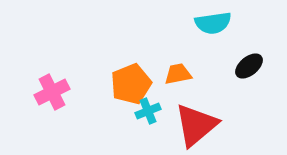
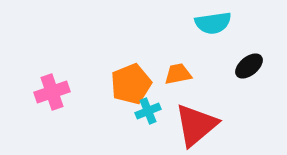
pink cross: rotated 8 degrees clockwise
